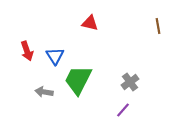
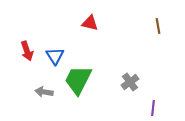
purple line: moved 30 px right, 2 px up; rotated 35 degrees counterclockwise
